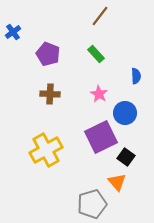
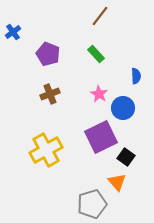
brown cross: rotated 24 degrees counterclockwise
blue circle: moved 2 px left, 5 px up
